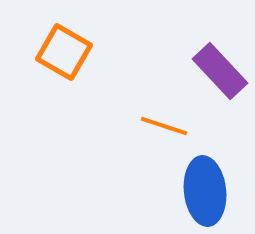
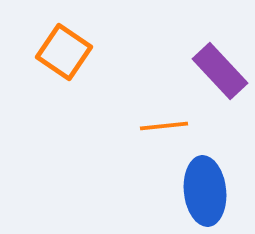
orange square: rotated 4 degrees clockwise
orange line: rotated 24 degrees counterclockwise
